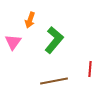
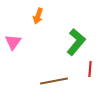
orange arrow: moved 8 px right, 4 px up
green L-shape: moved 22 px right, 2 px down
